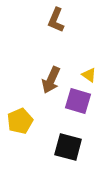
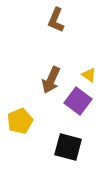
purple square: rotated 20 degrees clockwise
